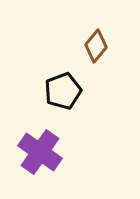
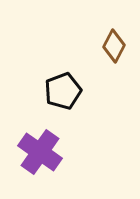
brown diamond: moved 18 px right; rotated 12 degrees counterclockwise
